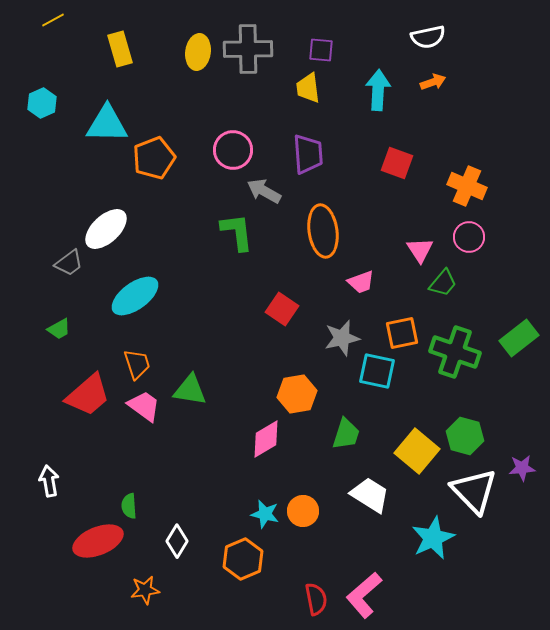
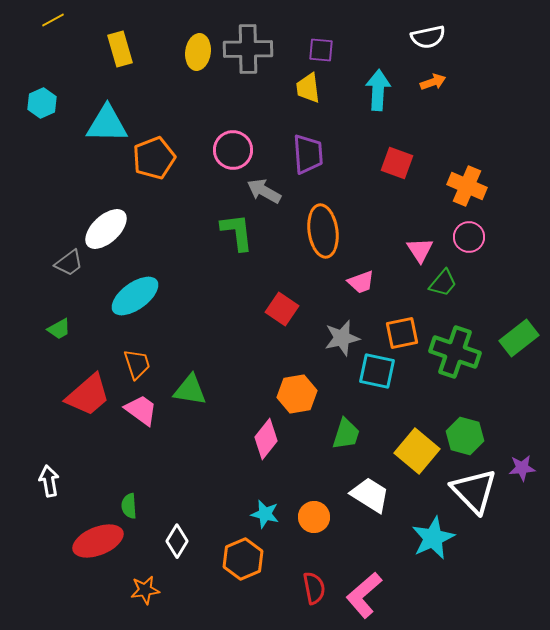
pink trapezoid at (144, 406): moved 3 px left, 4 px down
pink diamond at (266, 439): rotated 21 degrees counterclockwise
orange circle at (303, 511): moved 11 px right, 6 px down
red semicircle at (316, 599): moved 2 px left, 11 px up
